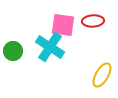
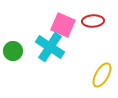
pink square: rotated 15 degrees clockwise
